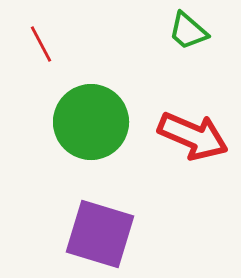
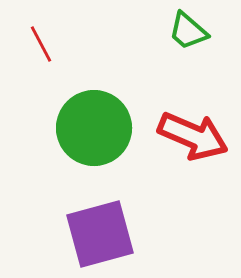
green circle: moved 3 px right, 6 px down
purple square: rotated 32 degrees counterclockwise
